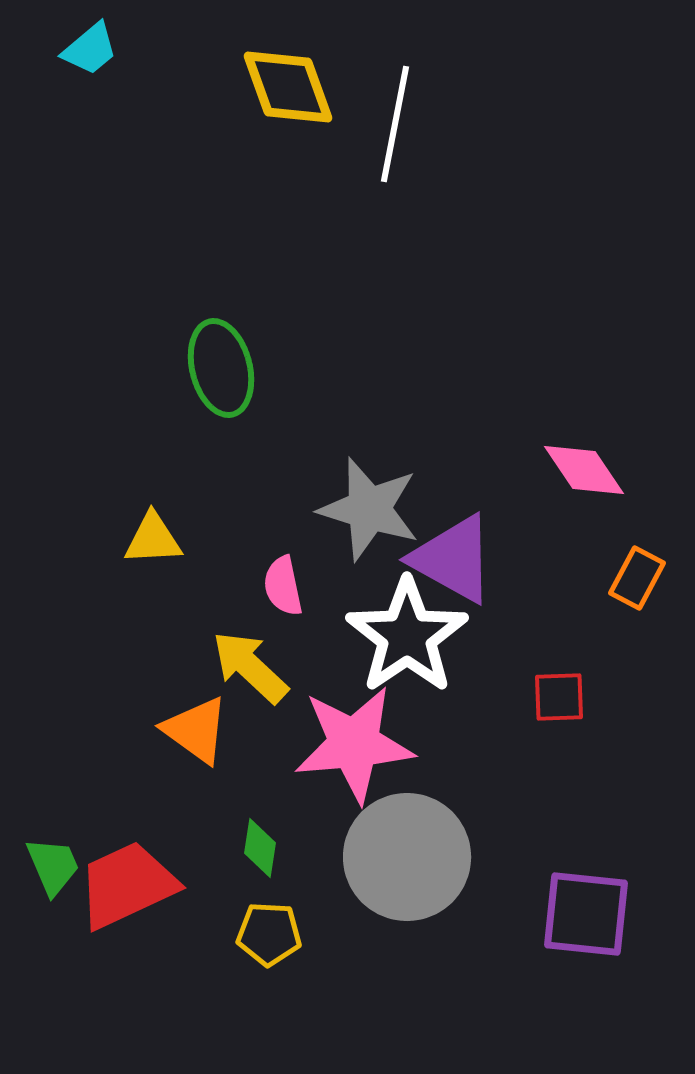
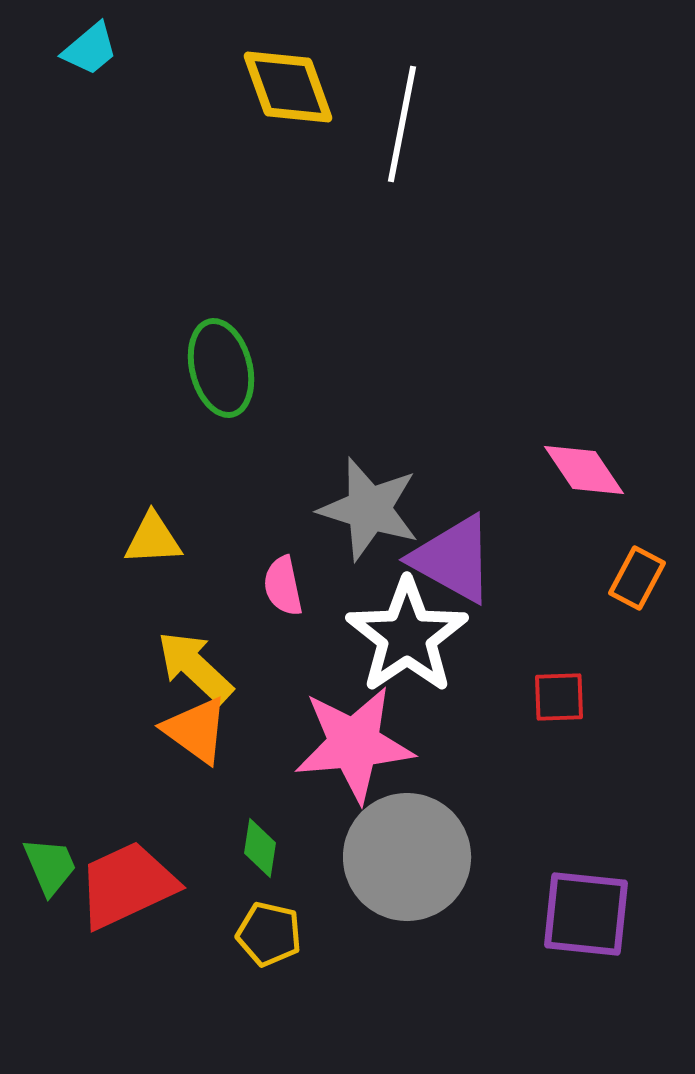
white line: moved 7 px right
yellow arrow: moved 55 px left
green trapezoid: moved 3 px left
yellow pentagon: rotated 10 degrees clockwise
